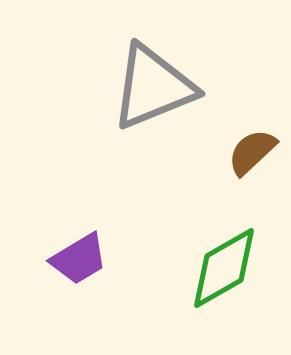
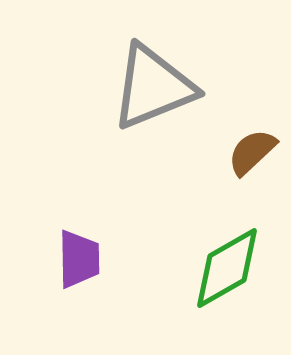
purple trapezoid: rotated 60 degrees counterclockwise
green diamond: moved 3 px right
